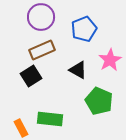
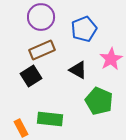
pink star: moved 1 px right, 1 px up
